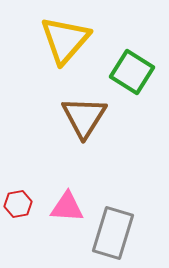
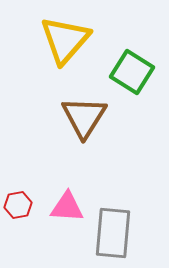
red hexagon: moved 1 px down
gray rectangle: rotated 12 degrees counterclockwise
